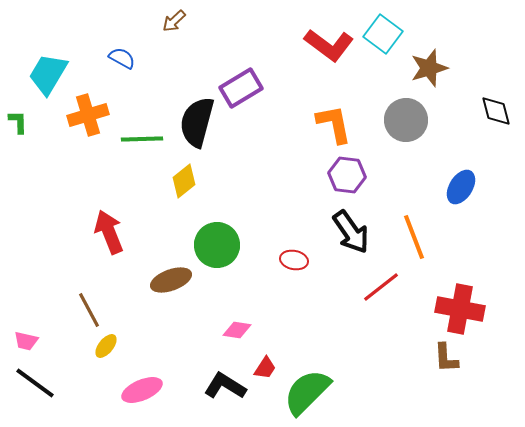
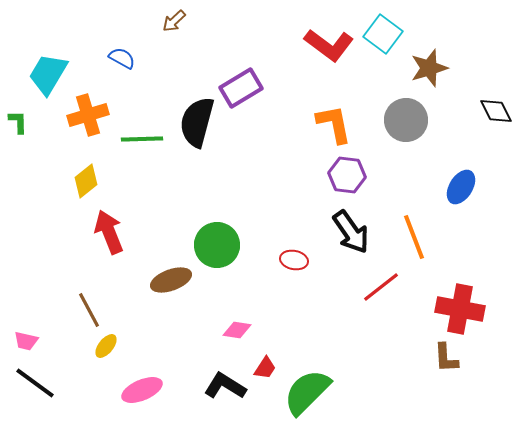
black diamond: rotated 12 degrees counterclockwise
yellow diamond: moved 98 px left
